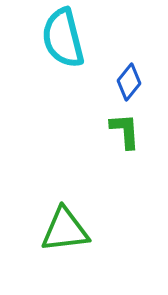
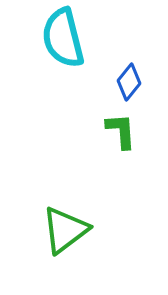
green L-shape: moved 4 px left
green triangle: rotated 30 degrees counterclockwise
